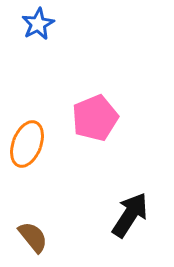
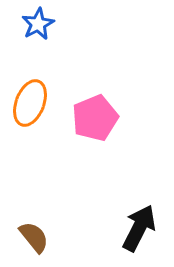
orange ellipse: moved 3 px right, 41 px up
black arrow: moved 9 px right, 13 px down; rotated 6 degrees counterclockwise
brown semicircle: moved 1 px right
